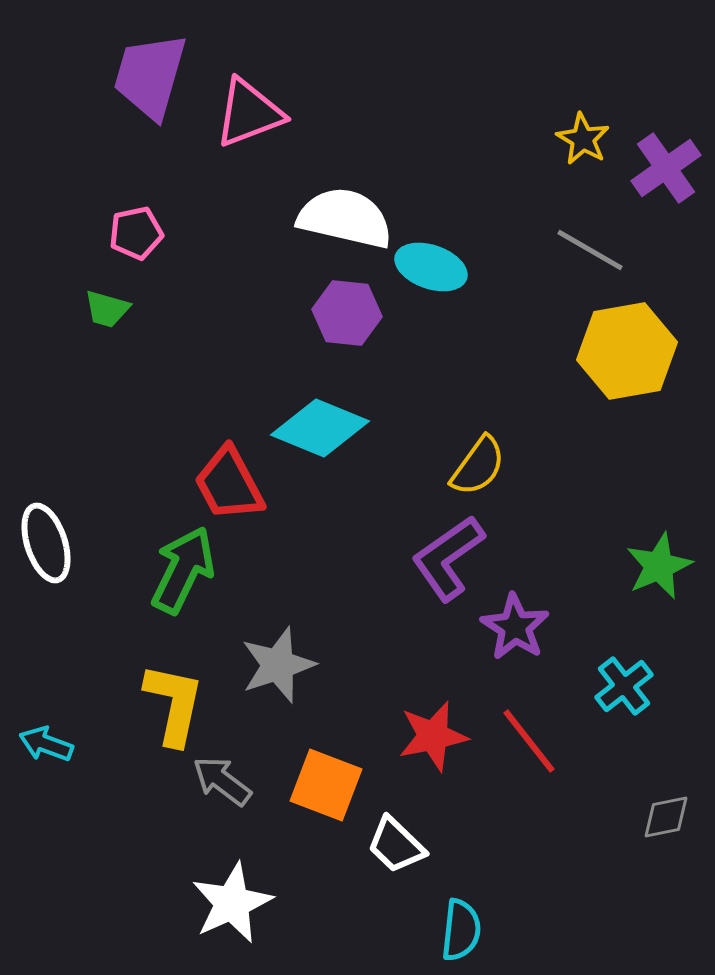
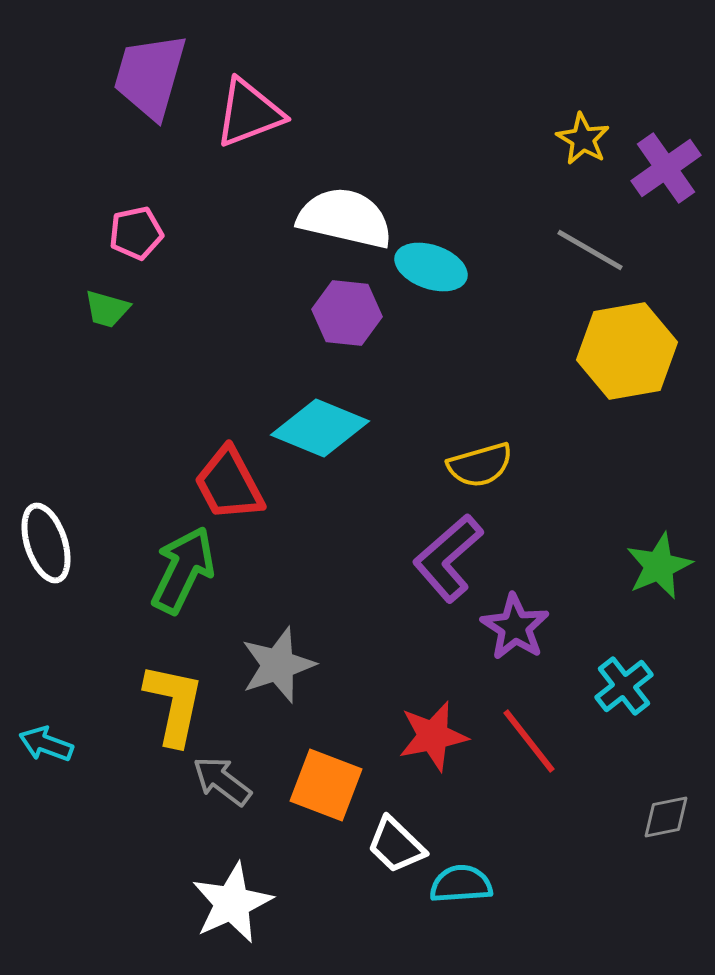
yellow semicircle: moved 2 px right, 1 px up; rotated 38 degrees clockwise
purple L-shape: rotated 6 degrees counterclockwise
cyan semicircle: moved 46 px up; rotated 100 degrees counterclockwise
